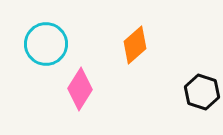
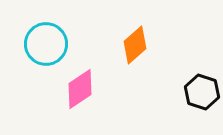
pink diamond: rotated 24 degrees clockwise
